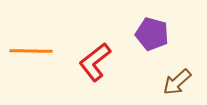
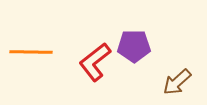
purple pentagon: moved 18 px left, 12 px down; rotated 16 degrees counterclockwise
orange line: moved 1 px down
